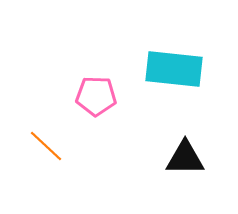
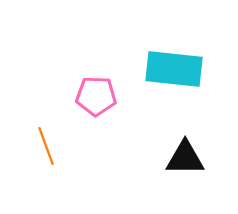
orange line: rotated 27 degrees clockwise
